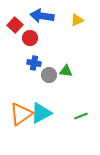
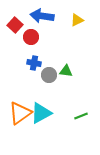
red circle: moved 1 px right, 1 px up
orange triangle: moved 1 px left, 1 px up
